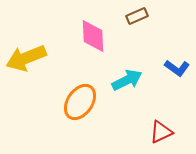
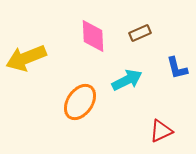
brown rectangle: moved 3 px right, 17 px down
blue L-shape: rotated 40 degrees clockwise
red triangle: moved 1 px up
